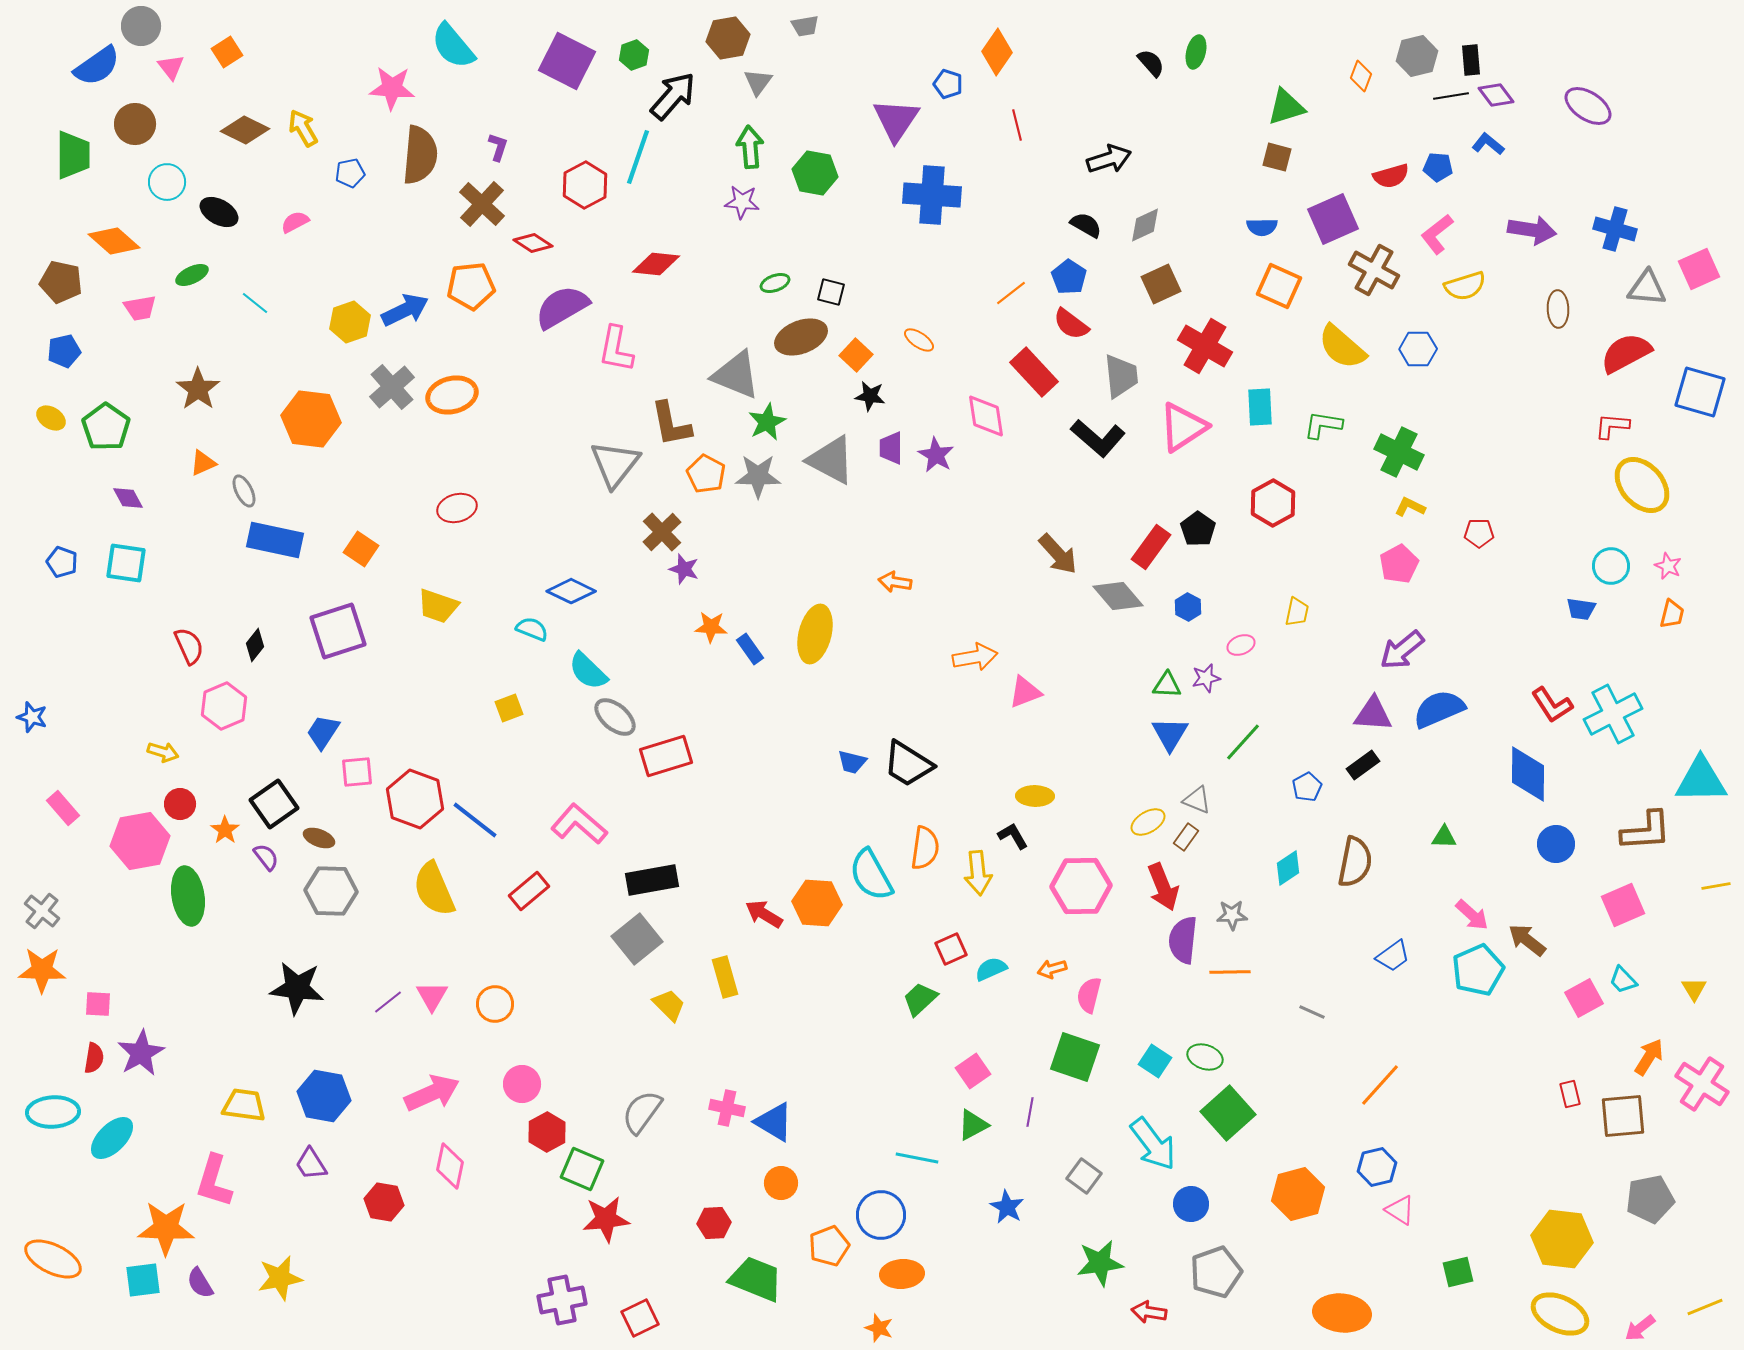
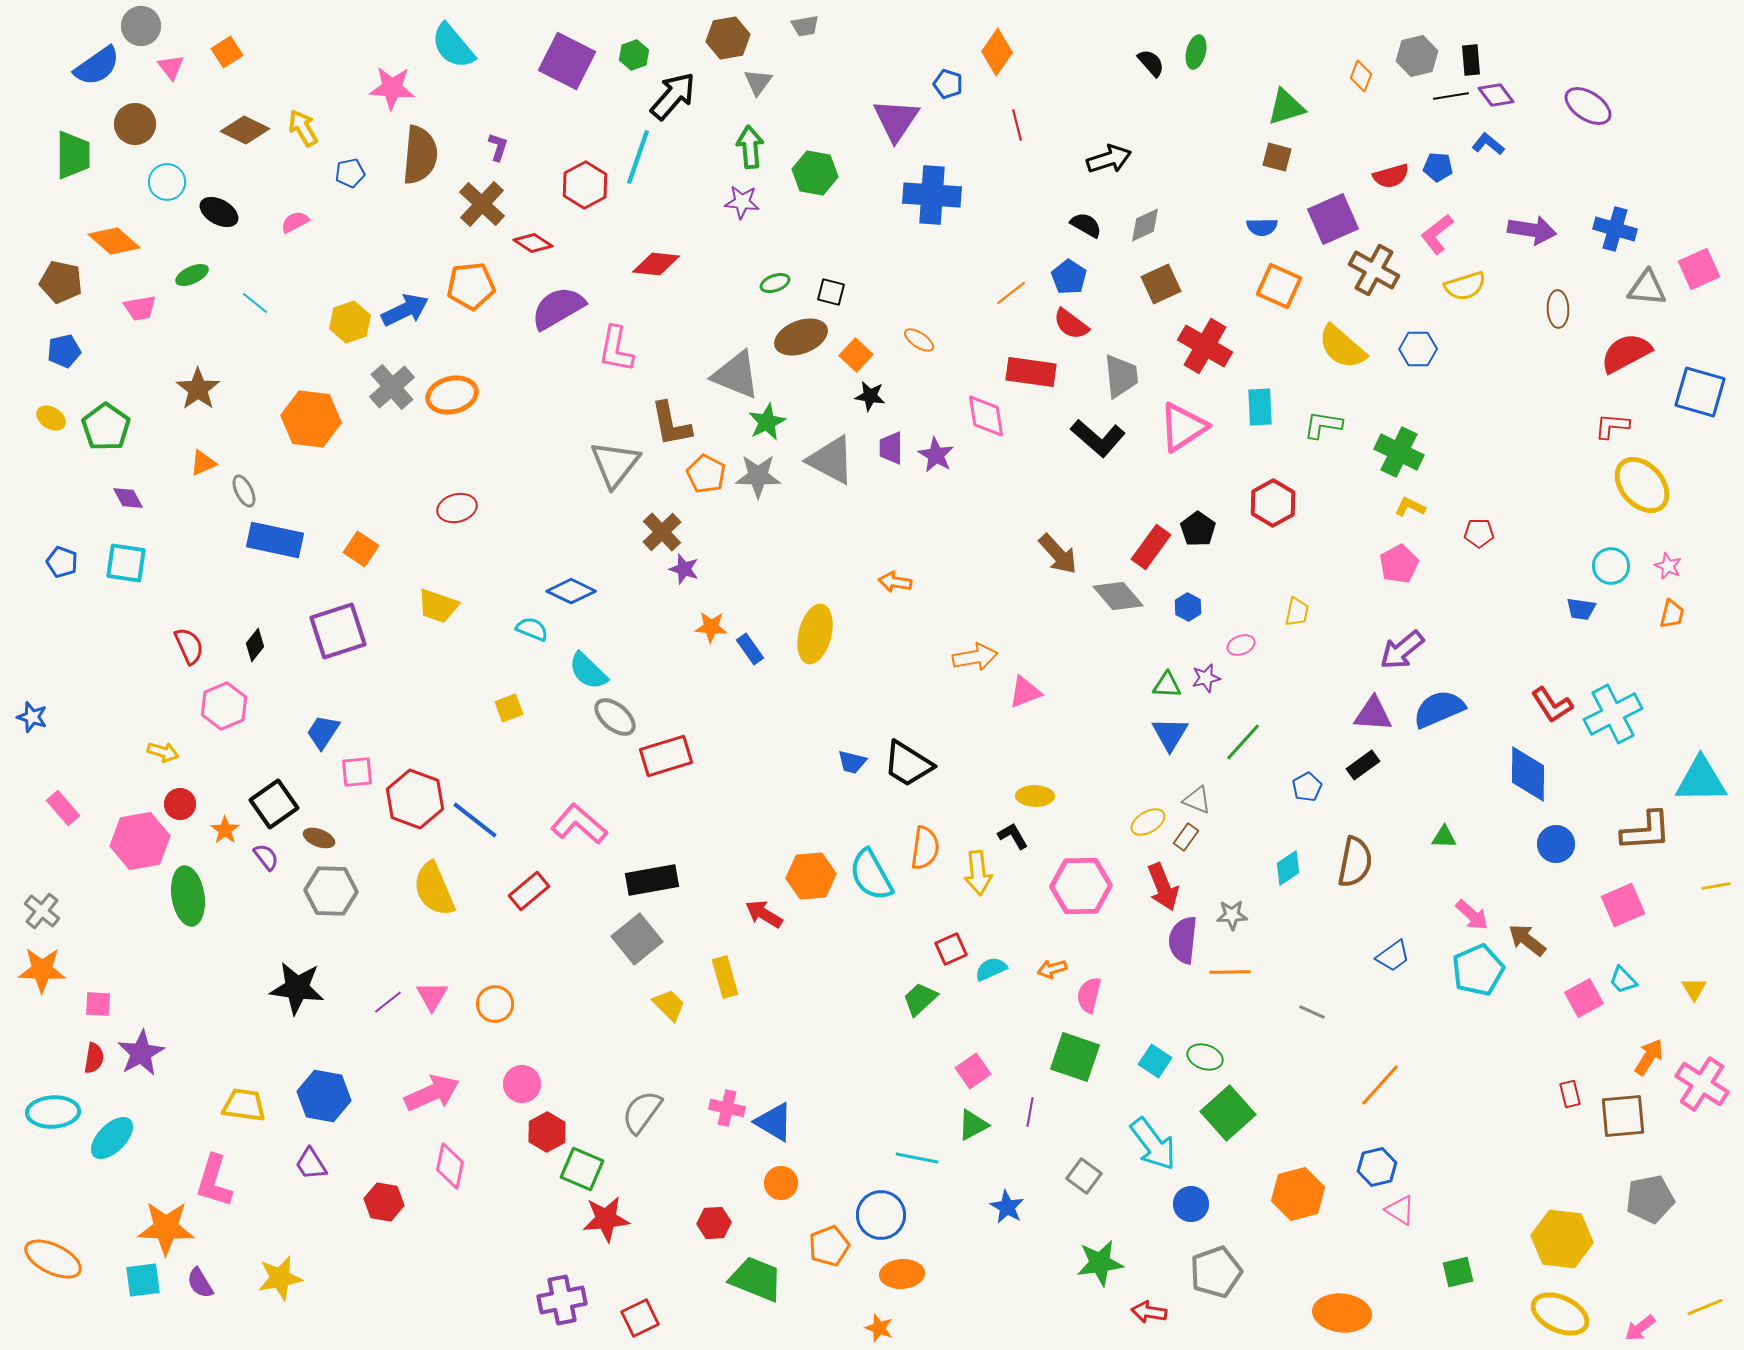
purple semicircle at (562, 307): moved 4 px left, 1 px down
red rectangle at (1034, 372): moved 3 px left; rotated 39 degrees counterclockwise
orange hexagon at (817, 903): moved 6 px left, 27 px up; rotated 9 degrees counterclockwise
